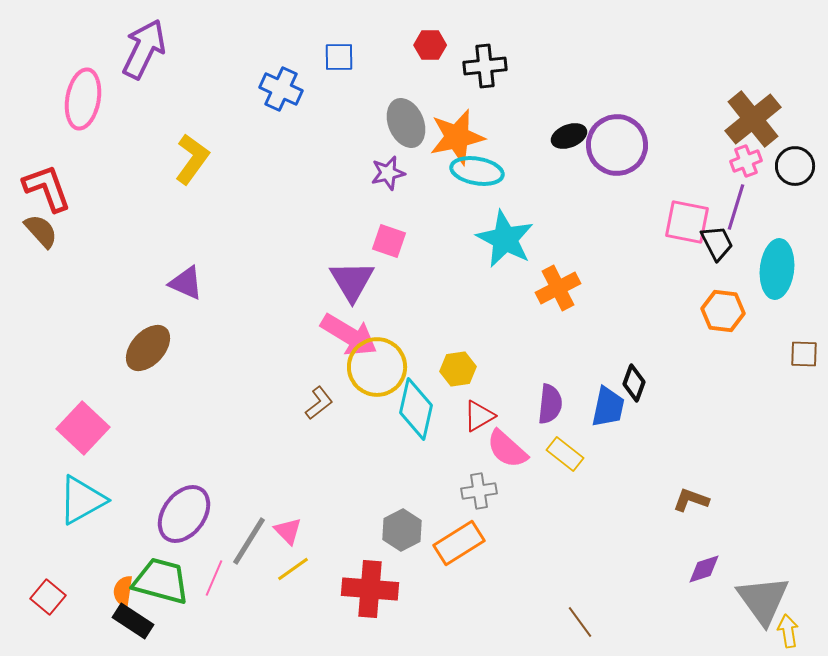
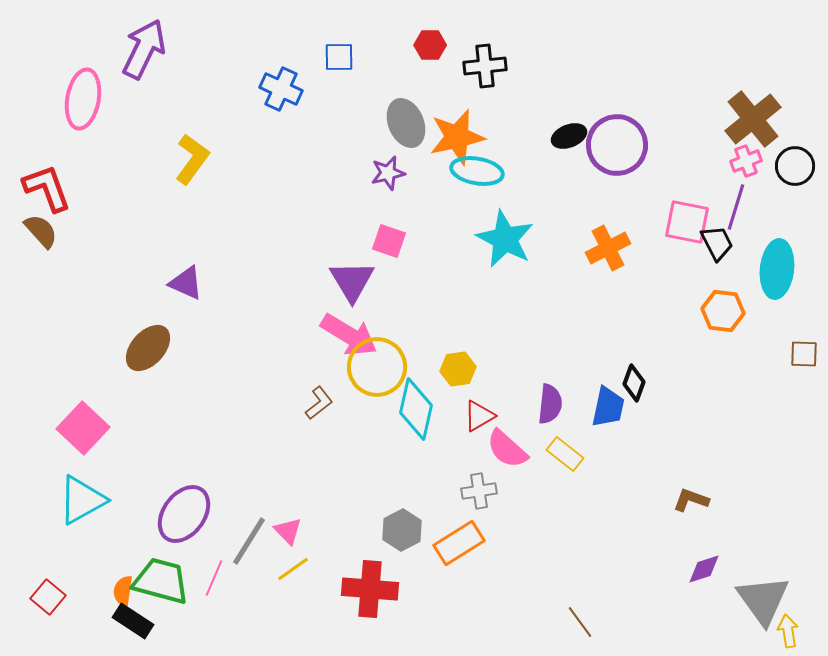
orange cross at (558, 288): moved 50 px right, 40 px up
